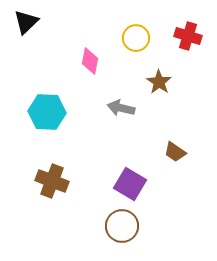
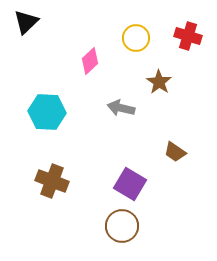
pink diamond: rotated 36 degrees clockwise
